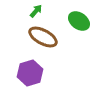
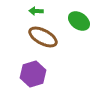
green arrow: rotated 128 degrees counterclockwise
purple hexagon: moved 3 px right, 1 px down
